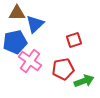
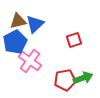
brown triangle: moved 1 px right, 8 px down; rotated 12 degrees counterclockwise
blue pentagon: rotated 15 degrees counterclockwise
red pentagon: moved 2 px right, 11 px down
green arrow: moved 1 px left, 3 px up
